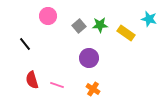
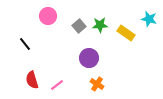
pink line: rotated 56 degrees counterclockwise
orange cross: moved 4 px right, 5 px up
